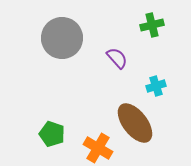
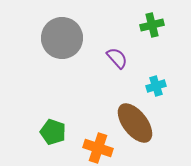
green pentagon: moved 1 px right, 2 px up
orange cross: rotated 12 degrees counterclockwise
